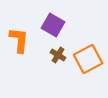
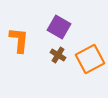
purple square: moved 6 px right, 2 px down
orange square: moved 2 px right
